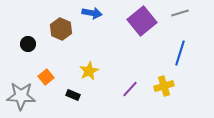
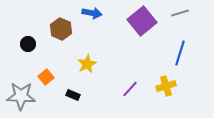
yellow star: moved 2 px left, 7 px up
yellow cross: moved 2 px right
